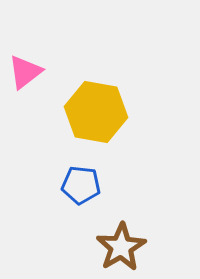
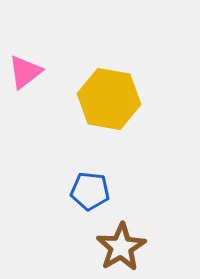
yellow hexagon: moved 13 px right, 13 px up
blue pentagon: moved 9 px right, 6 px down
